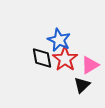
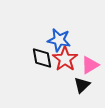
blue star: rotated 15 degrees counterclockwise
